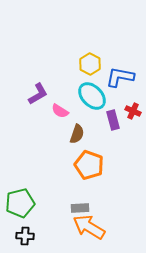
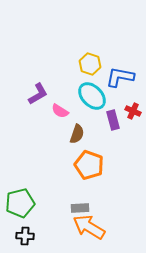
yellow hexagon: rotated 10 degrees counterclockwise
